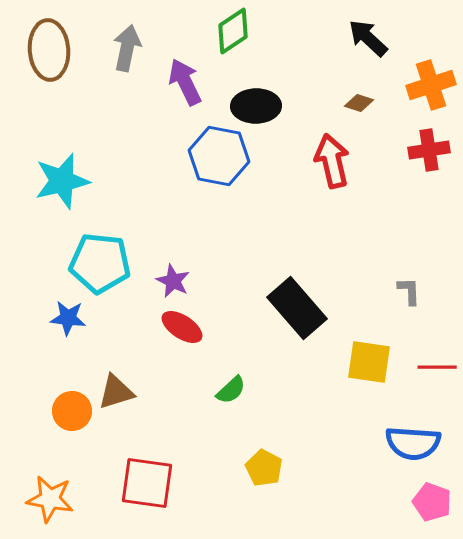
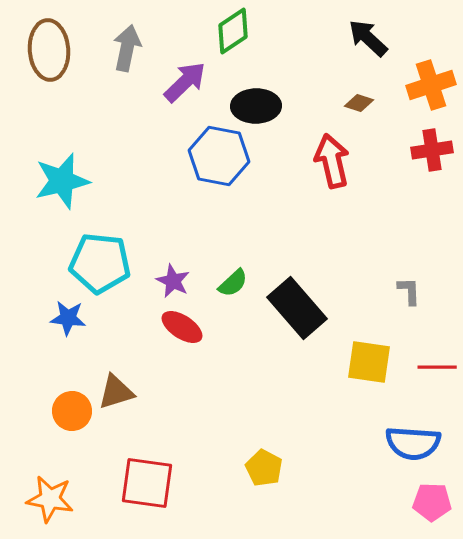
purple arrow: rotated 72 degrees clockwise
red cross: moved 3 px right
green semicircle: moved 2 px right, 107 px up
pink pentagon: rotated 18 degrees counterclockwise
